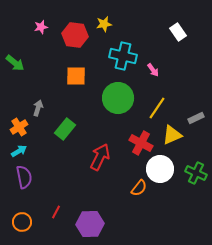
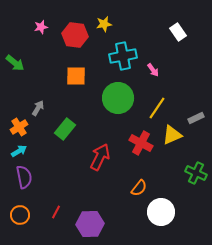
cyan cross: rotated 24 degrees counterclockwise
gray arrow: rotated 14 degrees clockwise
white circle: moved 1 px right, 43 px down
orange circle: moved 2 px left, 7 px up
